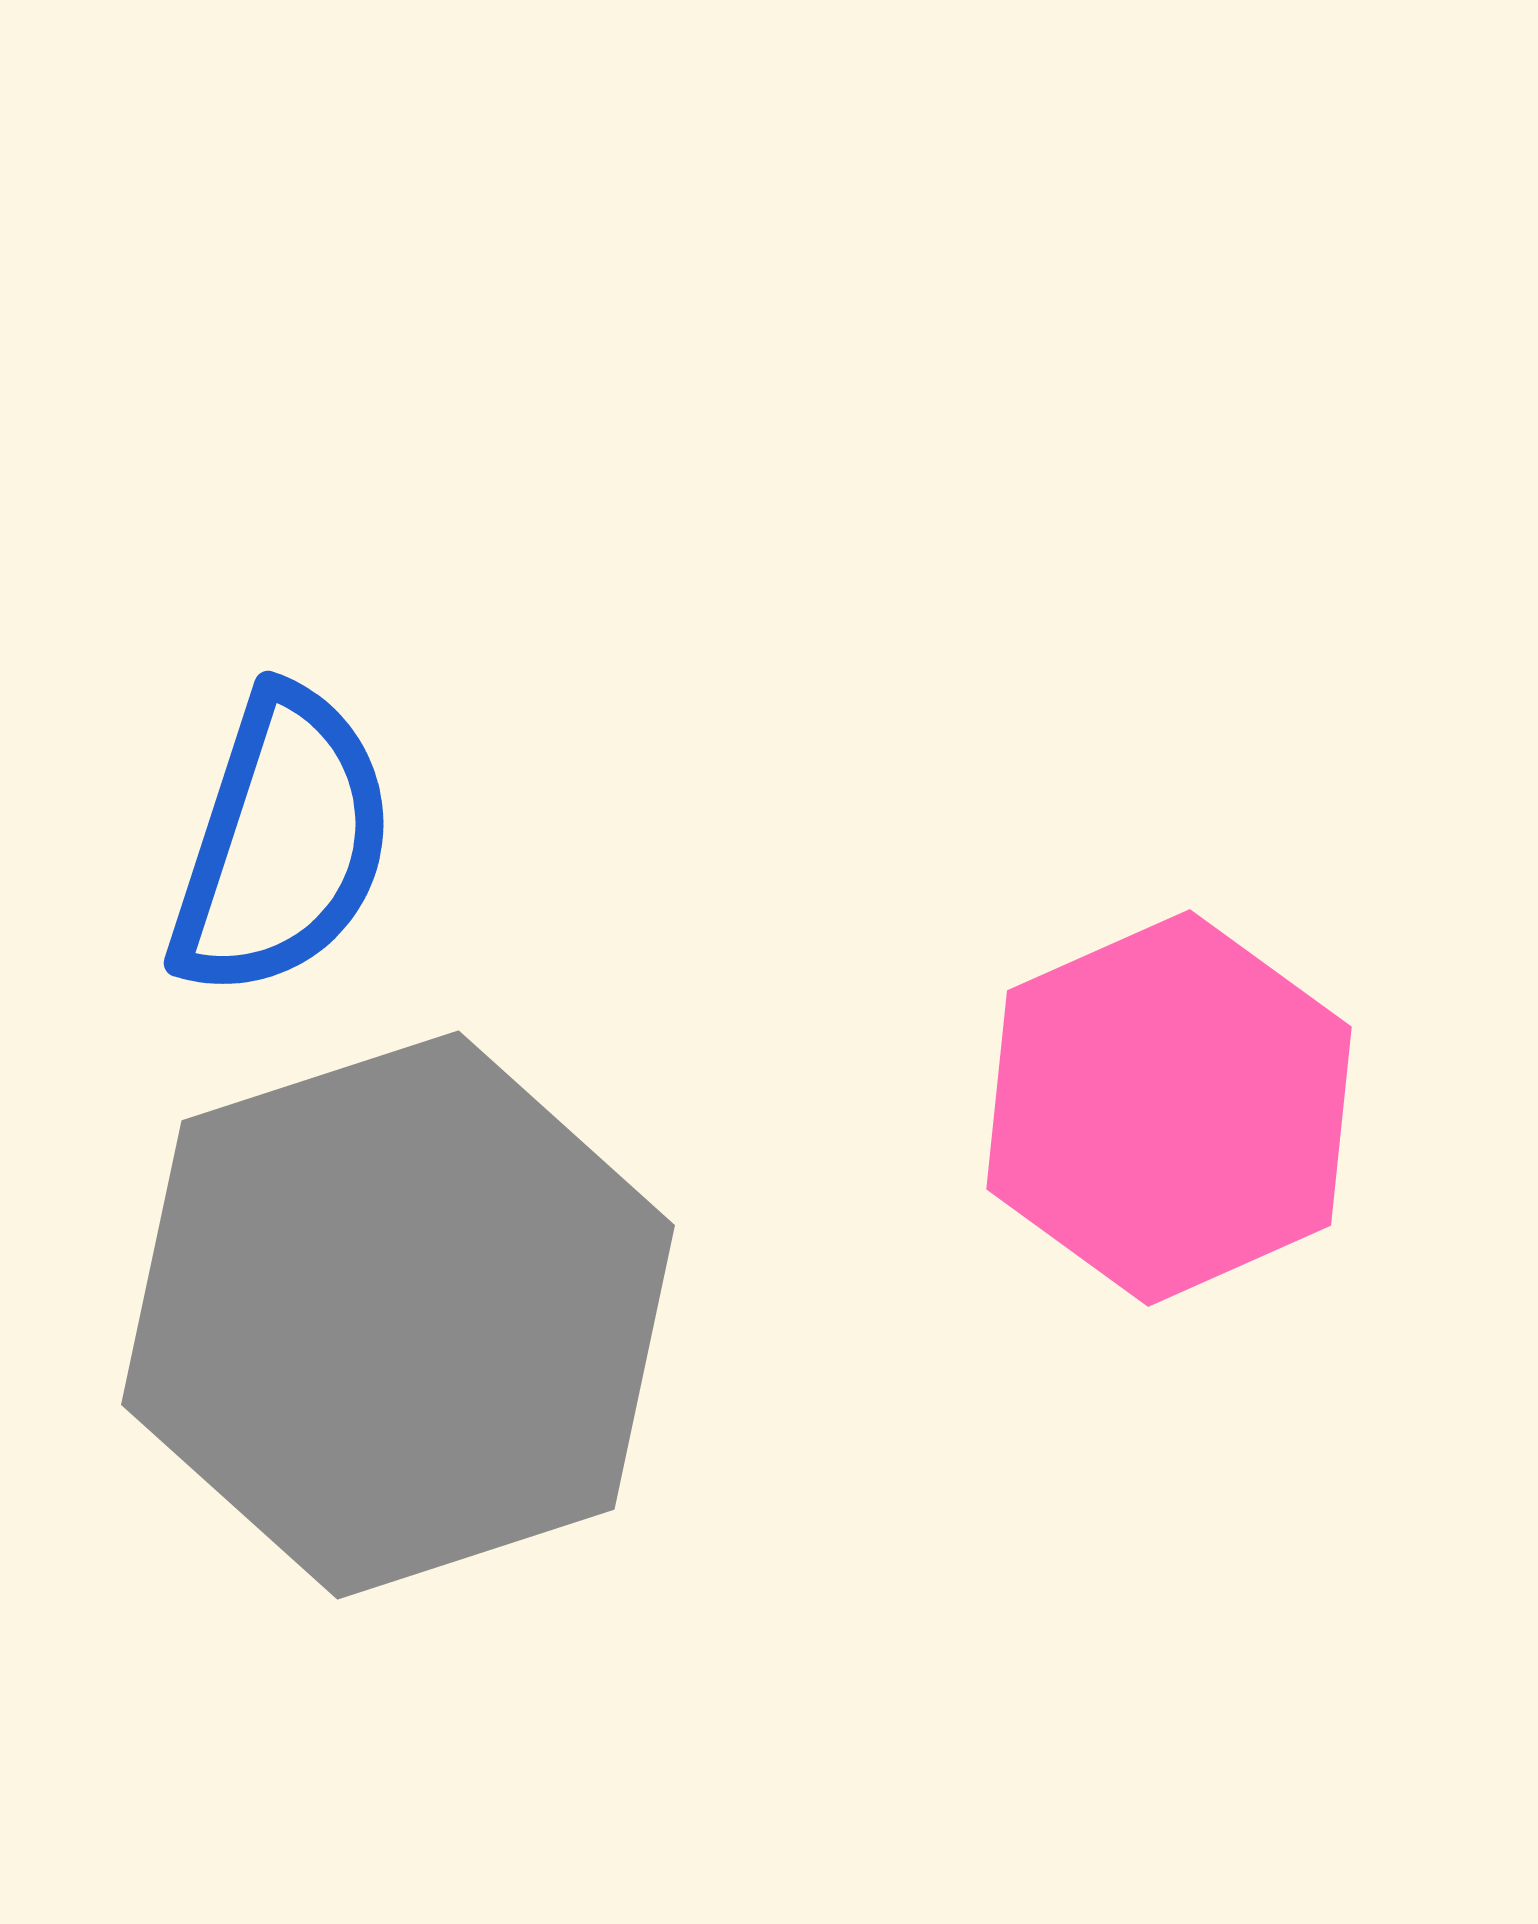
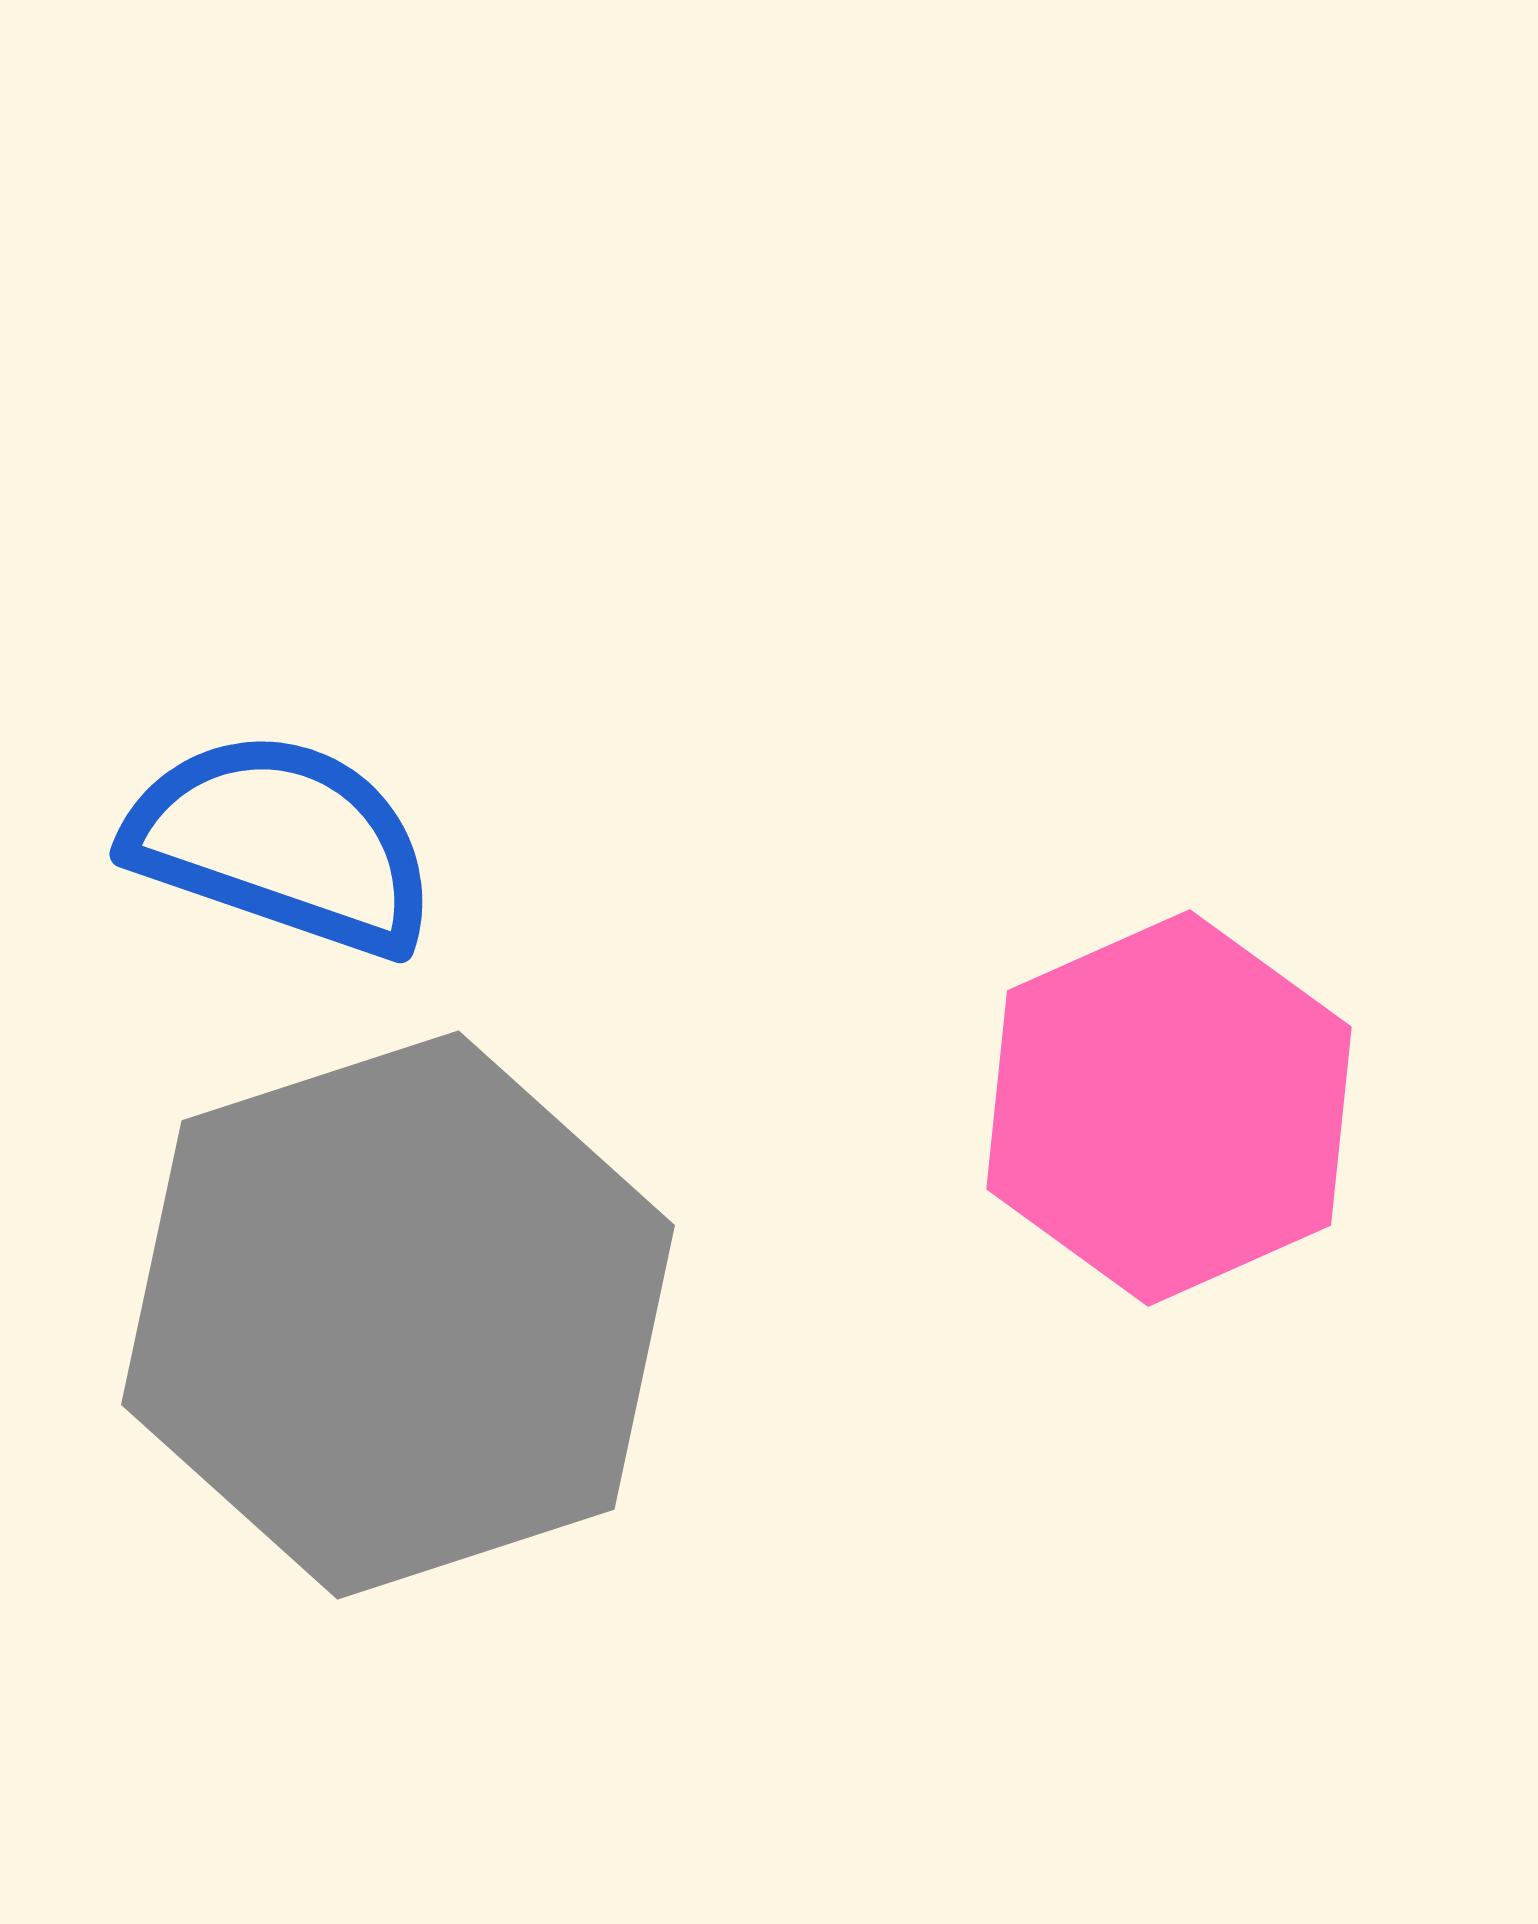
blue semicircle: rotated 89 degrees counterclockwise
